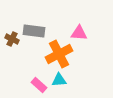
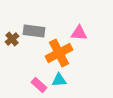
brown cross: rotated 24 degrees clockwise
orange cross: moved 1 px up
